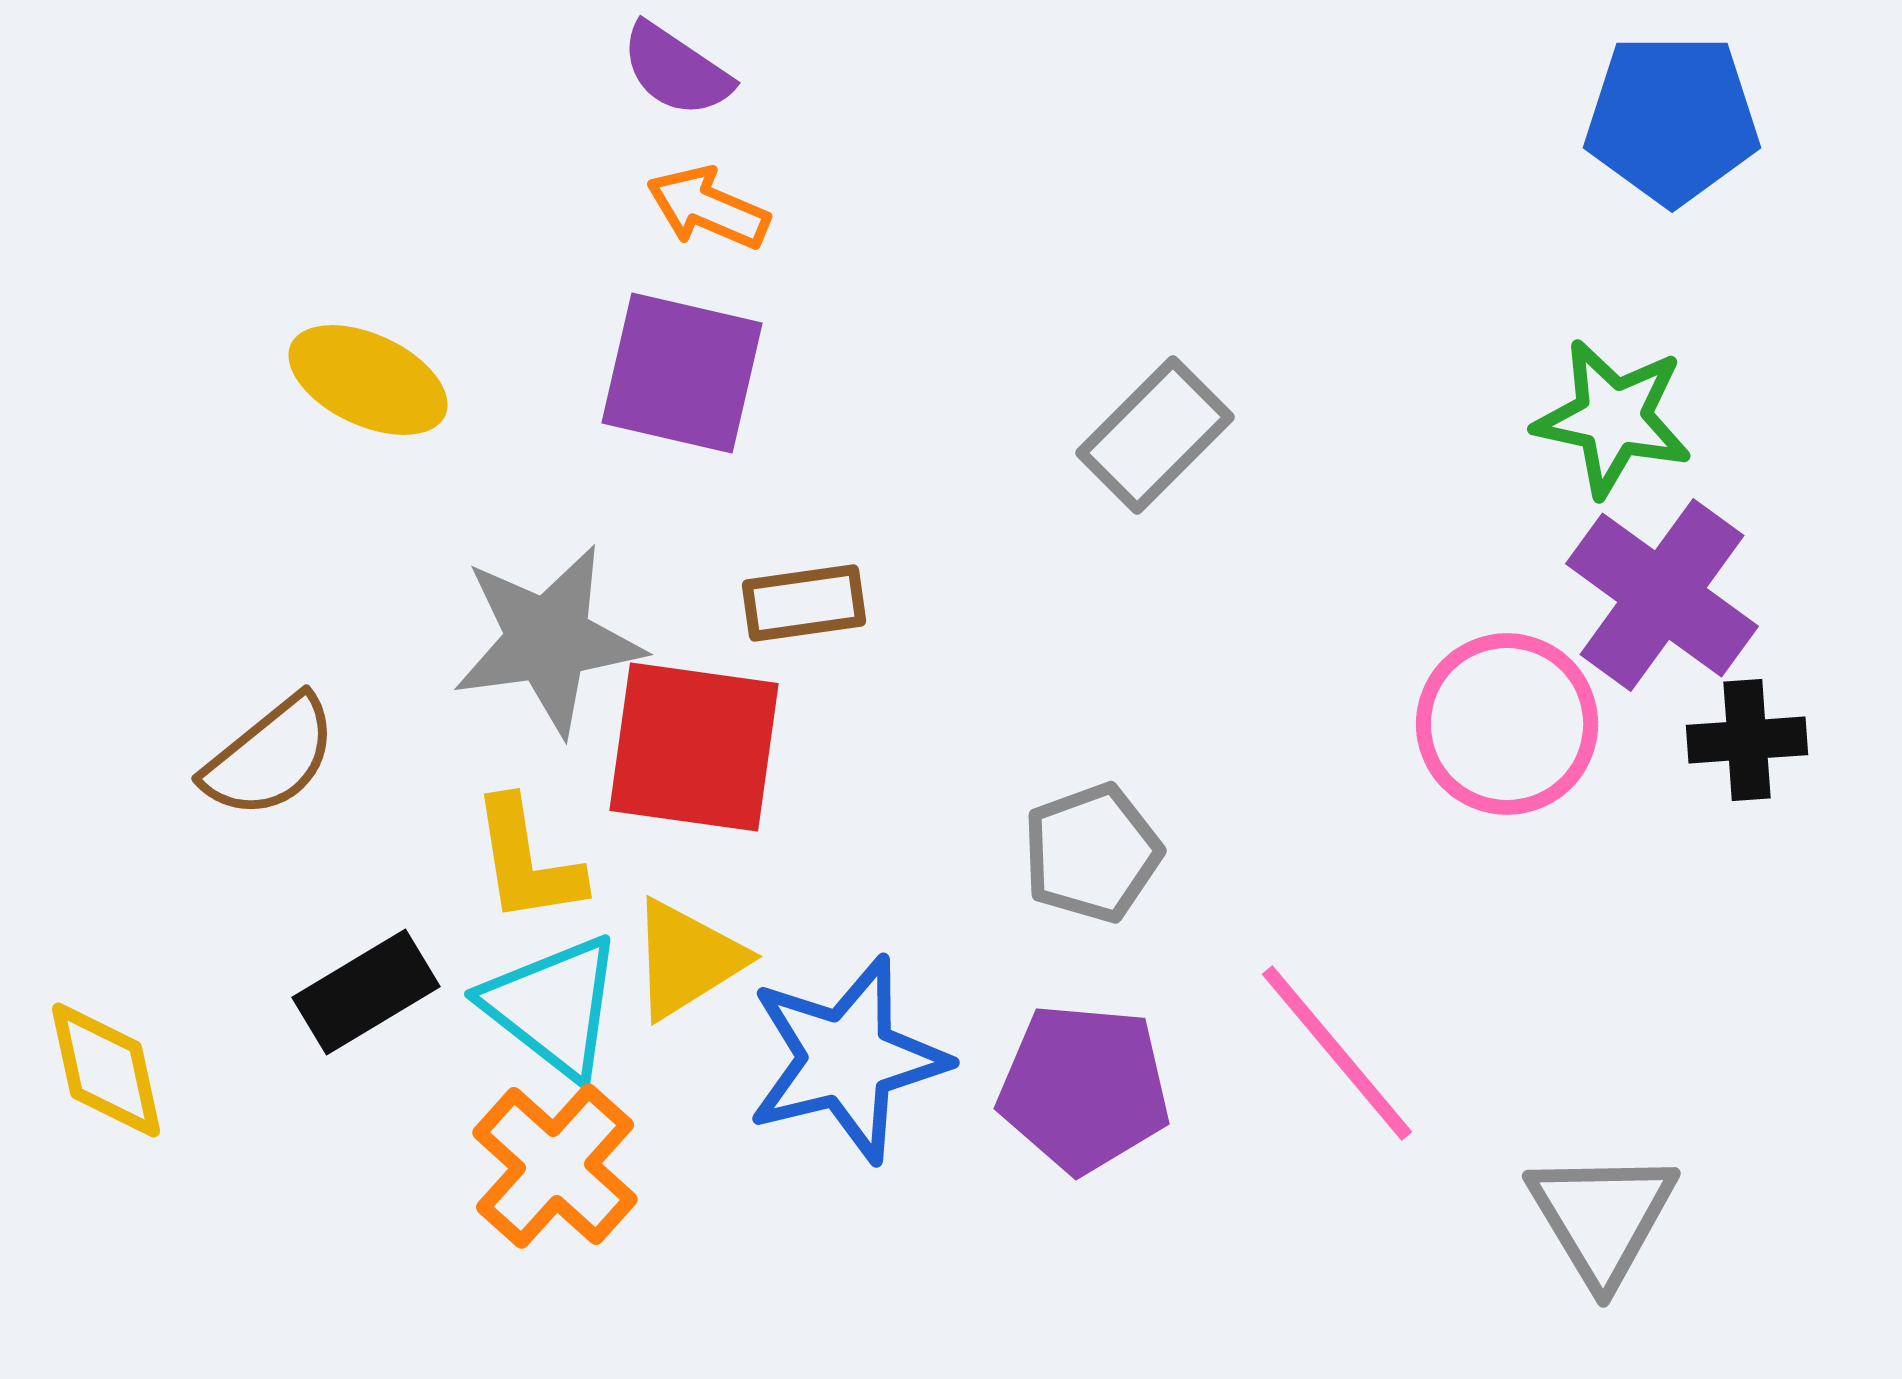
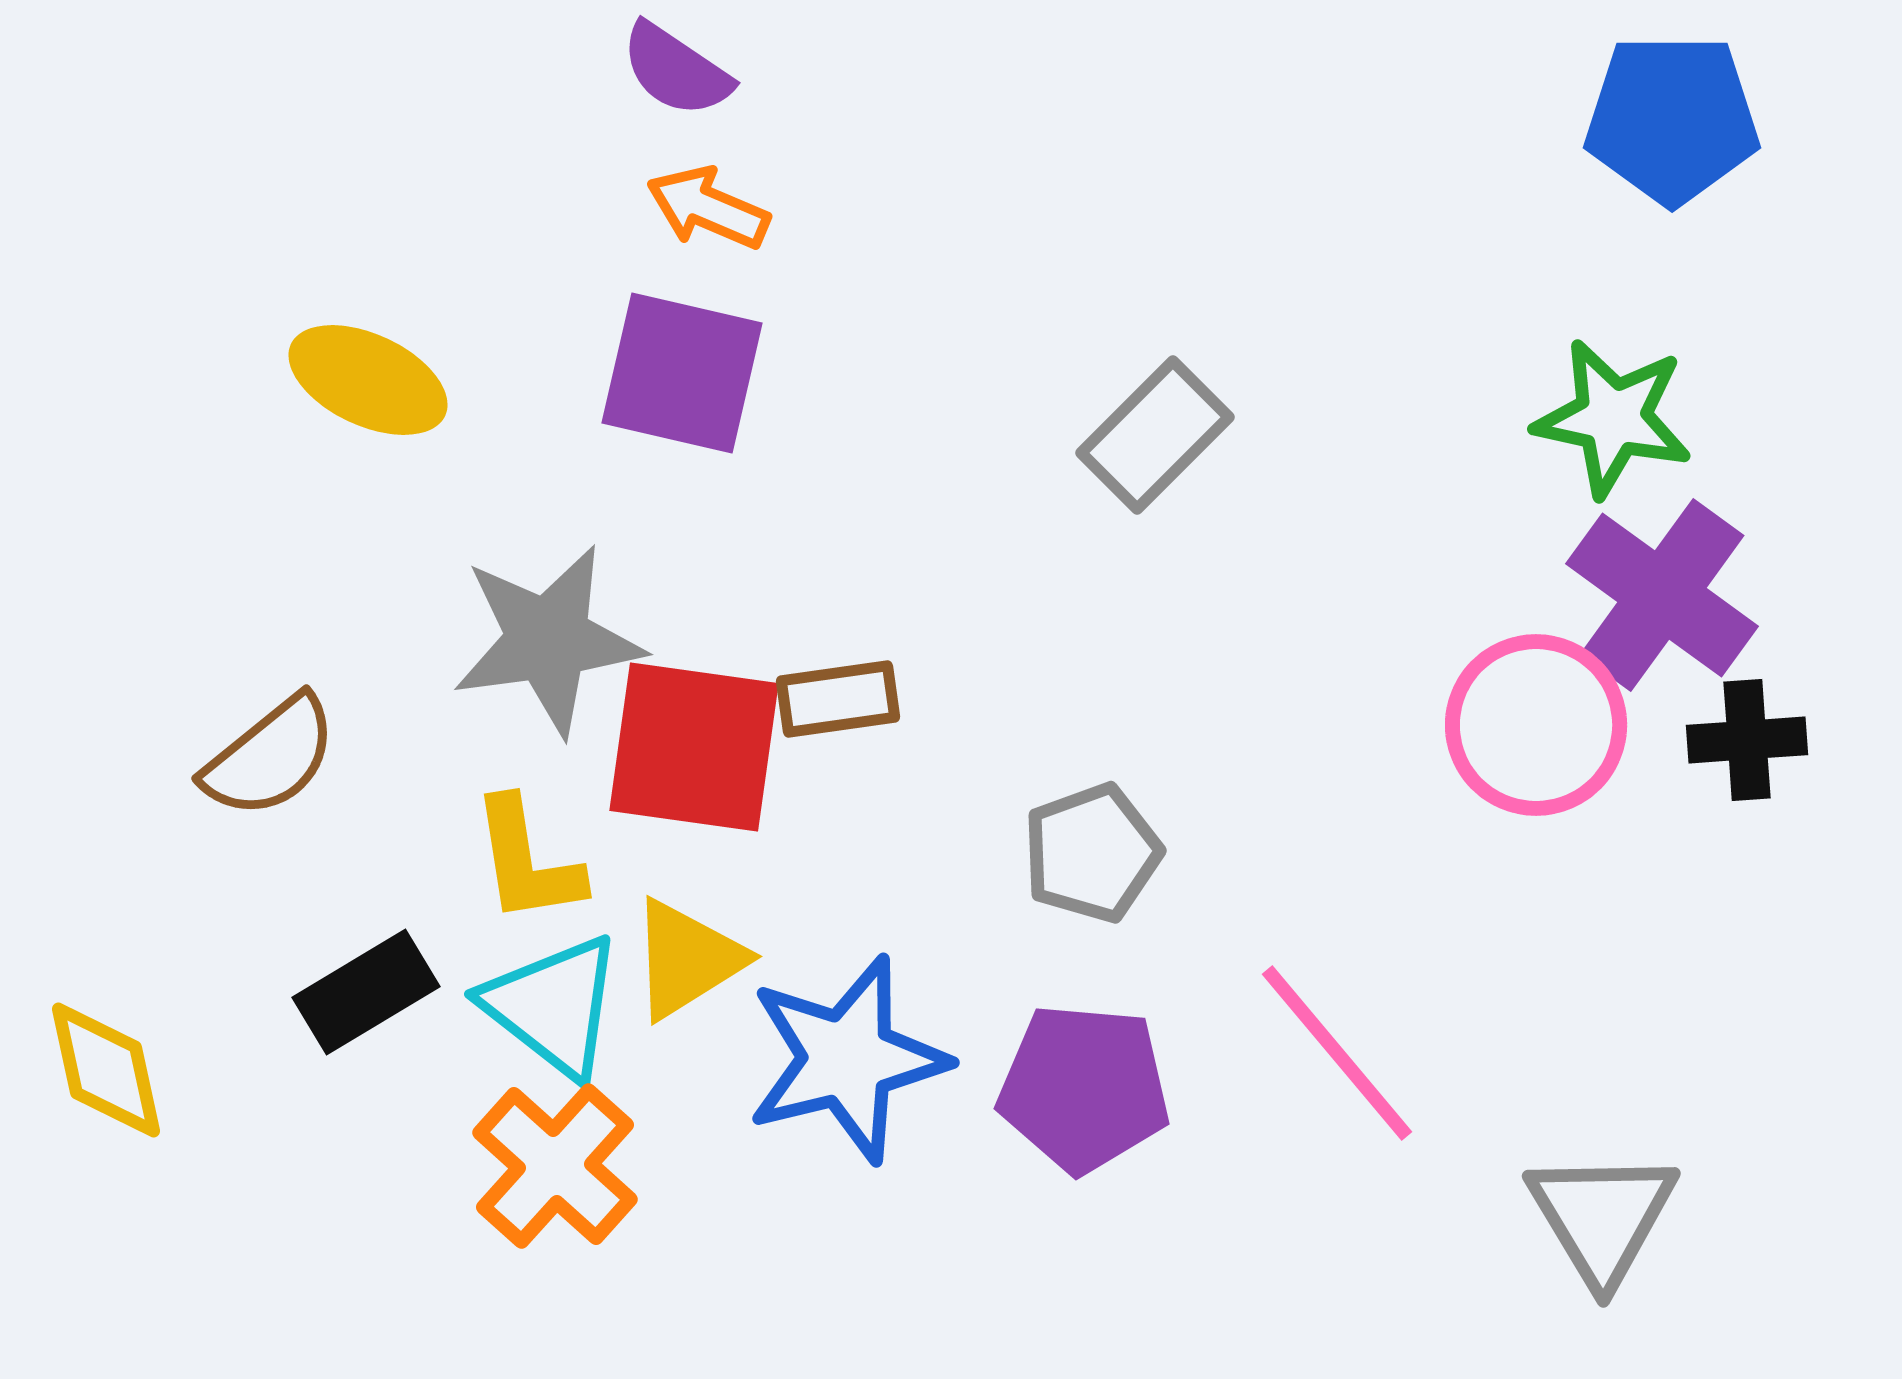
brown rectangle: moved 34 px right, 96 px down
pink circle: moved 29 px right, 1 px down
